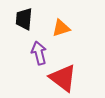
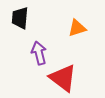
black trapezoid: moved 4 px left, 1 px up
orange triangle: moved 16 px right
